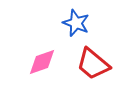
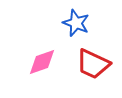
red trapezoid: rotated 15 degrees counterclockwise
